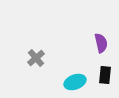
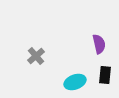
purple semicircle: moved 2 px left, 1 px down
gray cross: moved 2 px up
